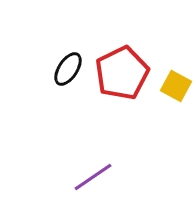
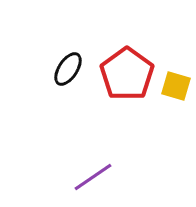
red pentagon: moved 5 px right, 1 px down; rotated 10 degrees counterclockwise
yellow square: rotated 12 degrees counterclockwise
